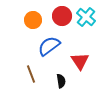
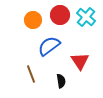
red circle: moved 2 px left, 1 px up
